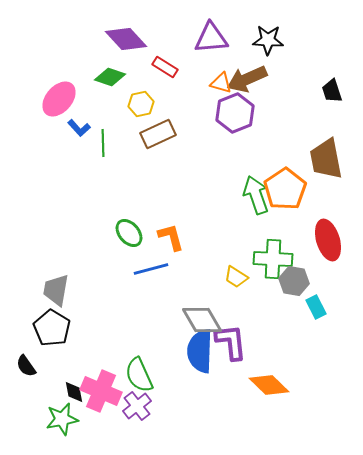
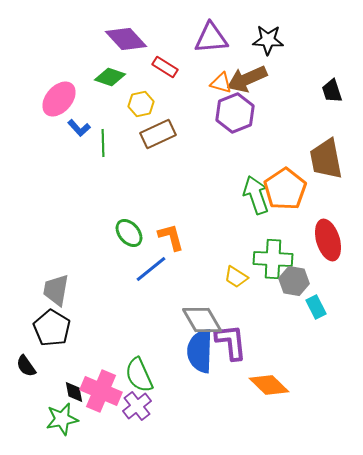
blue line: rotated 24 degrees counterclockwise
